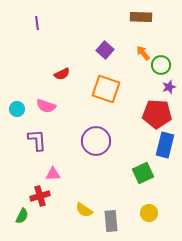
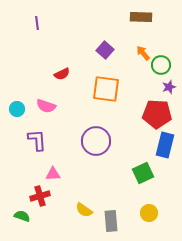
orange square: rotated 12 degrees counterclockwise
green semicircle: rotated 98 degrees counterclockwise
